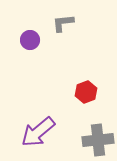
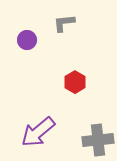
gray L-shape: moved 1 px right
purple circle: moved 3 px left
red hexagon: moved 11 px left, 10 px up; rotated 10 degrees counterclockwise
